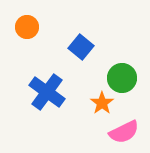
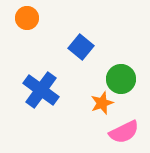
orange circle: moved 9 px up
green circle: moved 1 px left, 1 px down
blue cross: moved 6 px left, 2 px up
orange star: rotated 15 degrees clockwise
